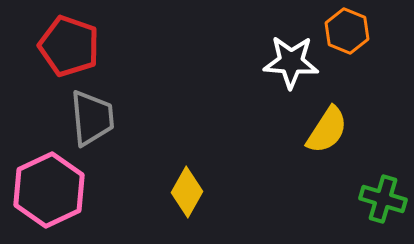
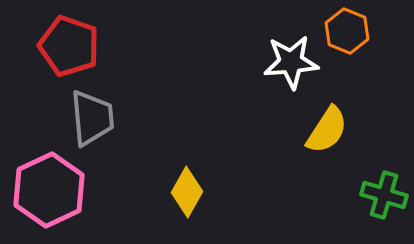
white star: rotated 8 degrees counterclockwise
green cross: moved 1 px right, 4 px up
